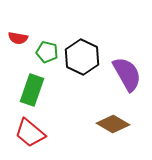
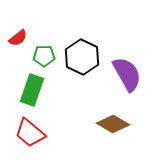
red semicircle: rotated 48 degrees counterclockwise
green pentagon: moved 3 px left, 4 px down; rotated 15 degrees counterclockwise
